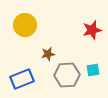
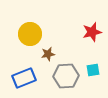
yellow circle: moved 5 px right, 9 px down
red star: moved 2 px down
gray hexagon: moved 1 px left, 1 px down
blue rectangle: moved 2 px right, 1 px up
